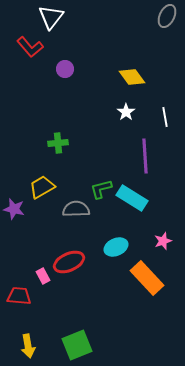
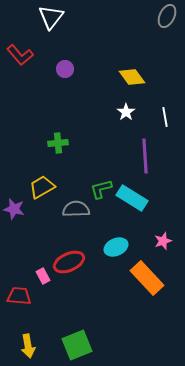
red L-shape: moved 10 px left, 8 px down
